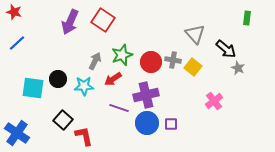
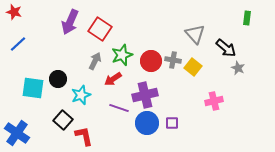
red square: moved 3 px left, 9 px down
blue line: moved 1 px right, 1 px down
black arrow: moved 1 px up
red circle: moved 1 px up
cyan star: moved 3 px left, 9 px down; rotated 18 degrees counterclockwise
purple cross: moved 1 px left
pink cross: rotated 24 degrees clockwise
purple square: moved 1 px right, 1 px up
